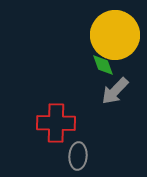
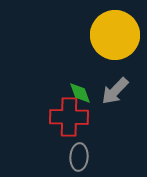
green diamond: moved 23 px left, 28 px down
red cross: moved 13 px right, 6 px up
gray ellipse: moved 1 px right, 1 px down
